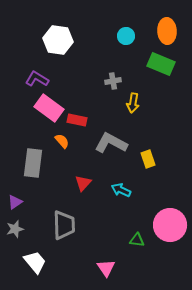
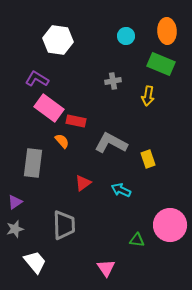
yellow arrow: moved 15 px right, 7 px up
red rectangle: moved 1 px left, 1 px down
red triangle: rotated 12 degrees clockwise
